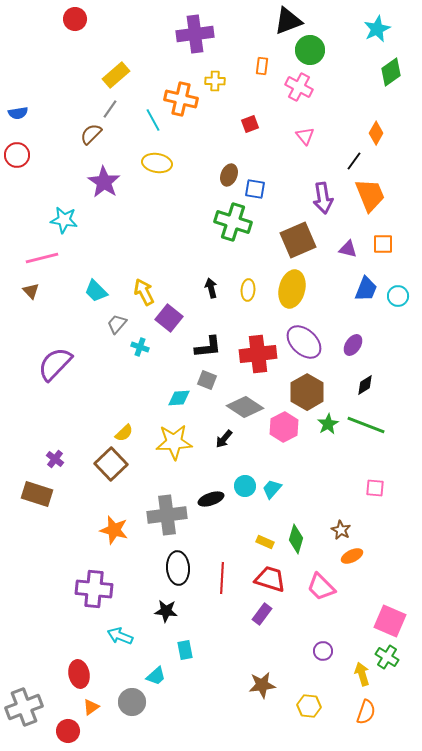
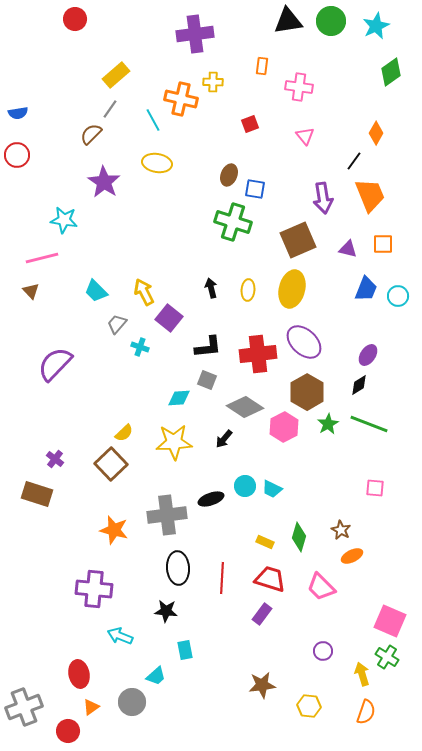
black triangle at (288, 21): rotated 12 degrees clockwise
cyan star at (377, 29): moved 1 px left, 3 px up
green circle at (310, 50): moved 21 px right, 29 px up
yellow cross at (215, 81): moved 2 px left, 1 px down
pink cross at (299, 87): rotated 20 degrees counterclockwise
purple ellipse at (353, 345): moved 15 px right, 10 px down
black diamond at (365, 385): moved 6 px left
green line at (366, 425): moved 3 px right, 1 px up
cyan trapezoid at (272, 489): rotated 105 degrees counterclockwise
green diamond at (296, 539): moved 3 px right, 2 px up
